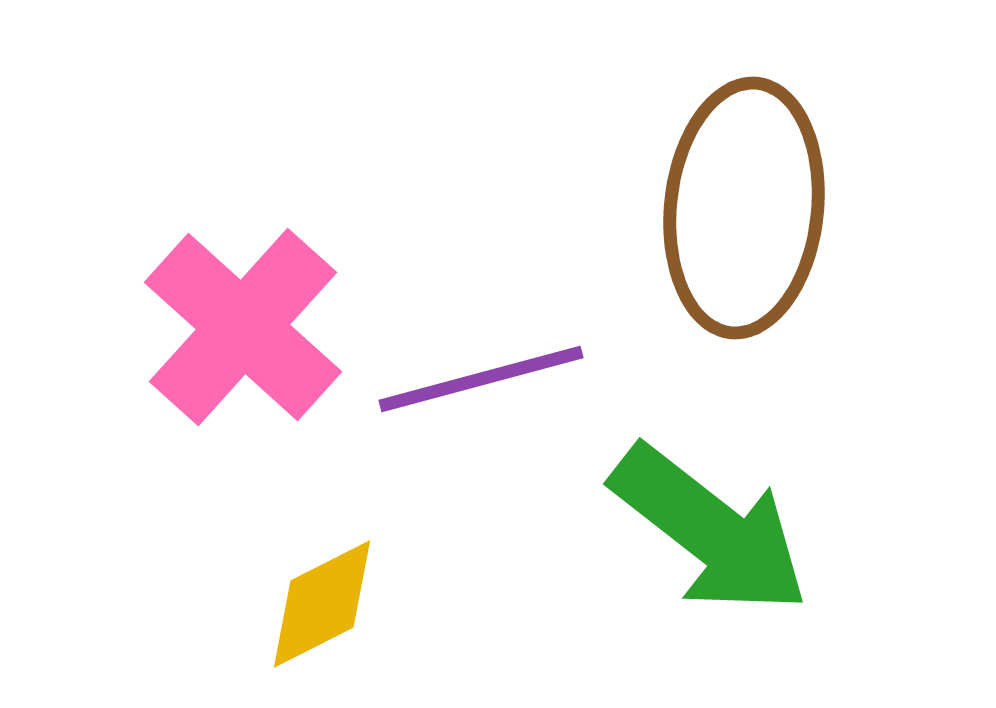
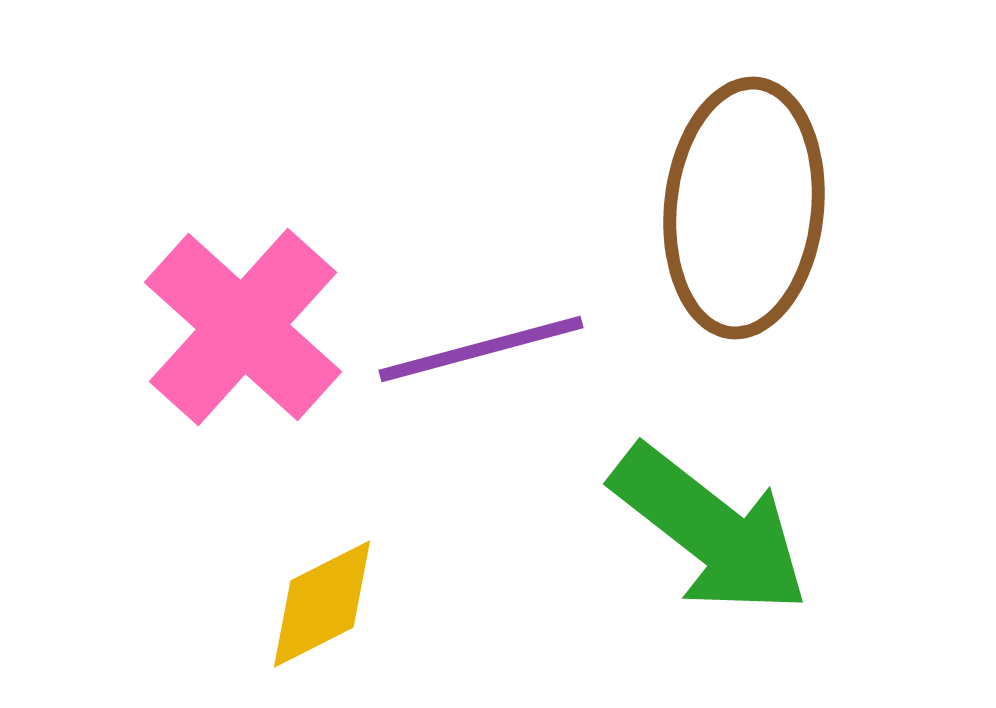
purple line: moved 30 px up
